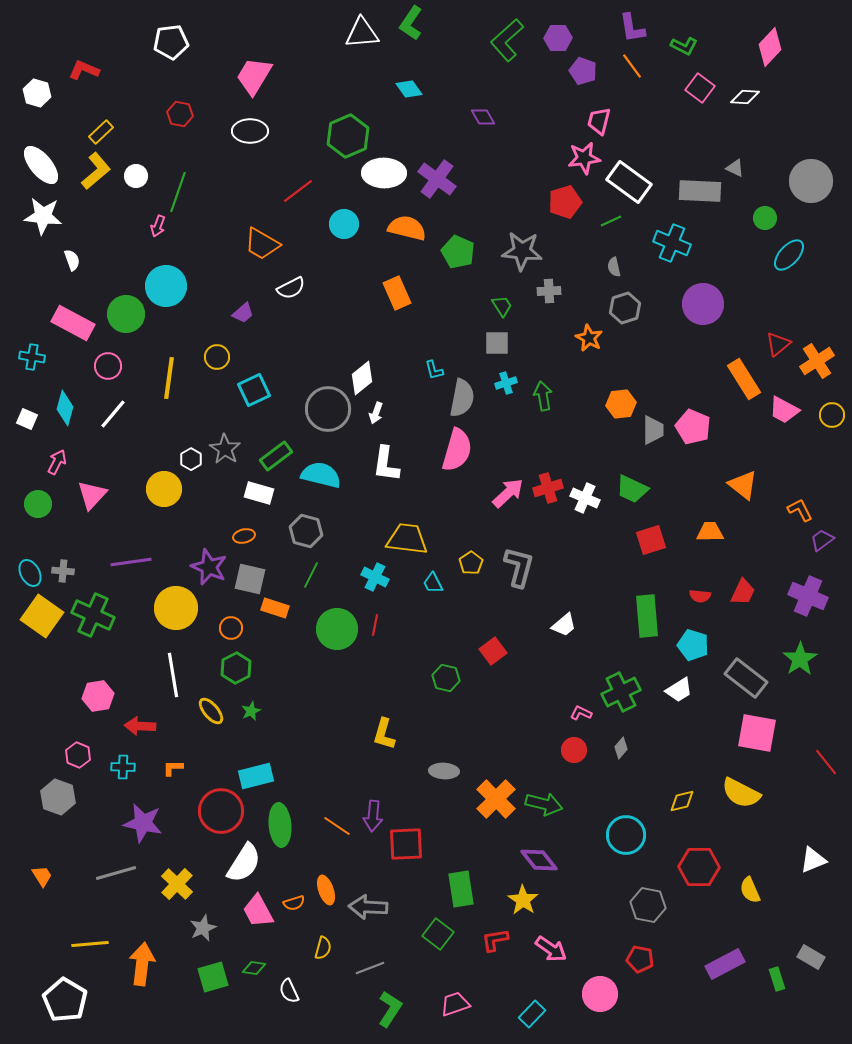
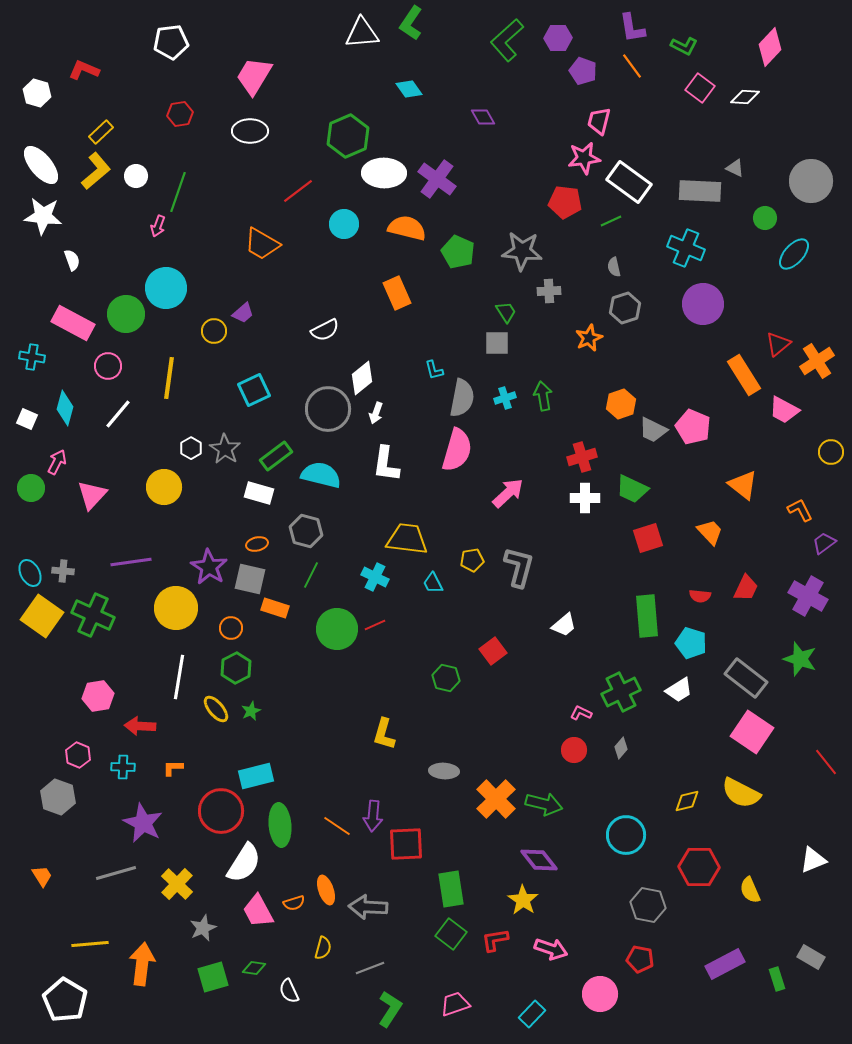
red hexagon at (180, 114): rotated 20 degrees counterclockwise
red pentagon at (565, 202): rotated 24 degrees clockwise
cyan cross at (672, 243): moved 14 px right, 5 px down
cyan ellipse at (789, 255): moved 5 px right, 1 px up
cyan circle at (166, 286): moved 2 px down
white semicircle at (291, 288): moved 34 px right, 42 px down
green trapezoid at (502, 306): moved 4 px right, 6 px down
orange star at (589, 338): rotated 20 degrees clockwise
yellow circle at (217, 357): moved 3 px left, 26 px up
orange rectangle at (744, 379): moved 4 px up
cyan cross at (506, 383): moved 1 px left, 15 px down
orange hexagon at (621, 404): rotated 12 degrees counterclockwise
white line at (113, 414): moved 5 px right
yellow circle at (832, 415): moved 1 px left, 37 px down
gray trapezoid at (653, 430): rotated 116 degrees clockwise
white hexagon at (191, 459): moved 11 px up
red cross at (548, 488): moved 34 px right, 31 px up
yellow circle at (164, 489): moved 2 px up
white cross at (585, 498): rotated 24 degrees counterclockwise
green circle at (38, 504): moved 7 px left, 16 px up
orange trapezoid at (710, 532): rotated 48 degrees clockwise
orange ellipse at (244, 536): moved 13 px right, 8 px down
red square at (651, 540): moved 3 px left, 2 px up
purple trapezoid at (822, 540): moved 2 px right, 3 px down
yellow pentagon at (471, 563): moved 1 px right, 3 px up; rotated 25 degrees clockwise
purple star at (209, 567): rotated 9 degrees clockwise
red trapezoid at (743, 592): moved 3 px right, 4 px up
purple cross at (808, 596): rotated 6 degrees clockwise
red line at (375, 625): rotated 55 degrees clockwise
cyan pentagon at (693, 645): moved 2 px left, 2 px up
green star at (800, 659): rotated 20 degrees counterclockwise
white line at (173, 675): moved 6 px right, 2 px down; rotated 18 degrees clockwise
yellow ellipse at (211, 711): moved 5 px right, 2 px up
pink square at (757, 733): moved 5 px left, 1 px up; rotated 24 degrees clockwise
yellow diamond at (682, 801): moved 5 px right
purple star at (143, 823): rotated 15 degrees clockwise
green rectangle at (461, 889): moved 10 px left
green square at (438, 934): moved 13 px right
pink arrow at (551, 949): rotated 16 degrees counterclockwise
